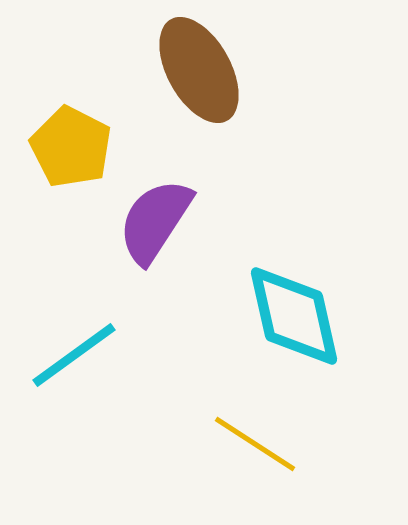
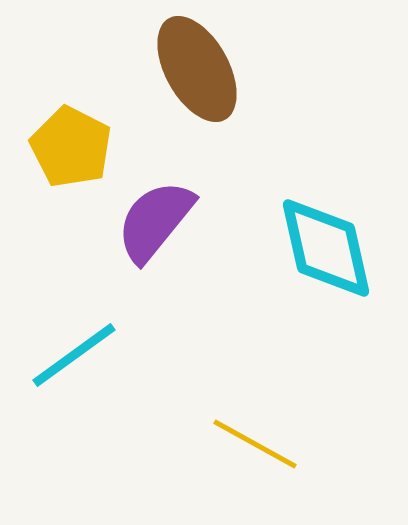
brown ellipse: moved 2 px left, 1 px up
purple semicircle: rotated 6 degrees clockwise
cyan diamond: moved 32 px right, 68 px up
yellow line: rotated 4 degrees counterclockwise
